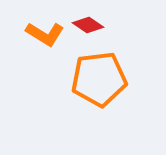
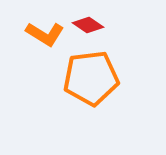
orange pentagon: moved 8 px left, 1 px up
